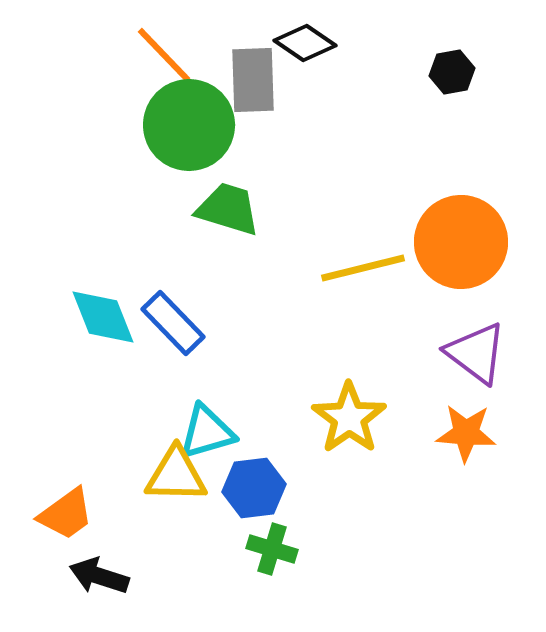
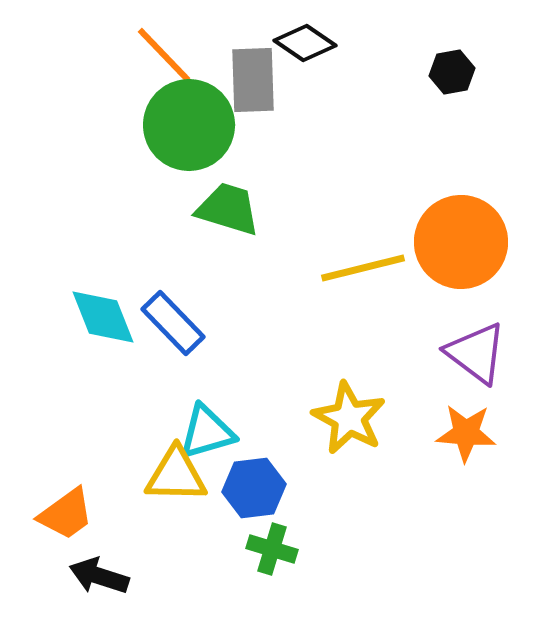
yellow star: rotated 8 degrees counterclockwise
